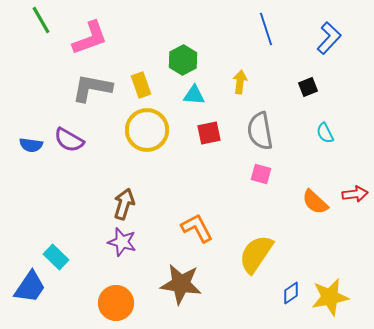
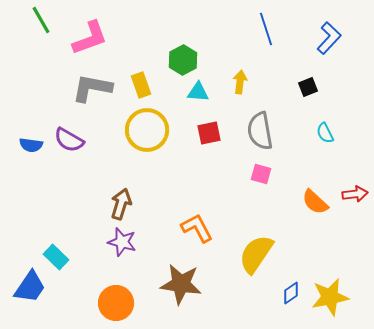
cyan triangle: moved 4 px right, 3 px up
brown arrow: moved 3 px left
